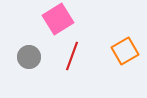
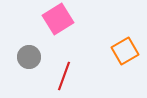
red line: moved 8 px left, 20 px down
